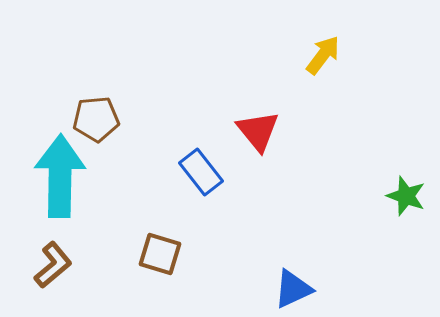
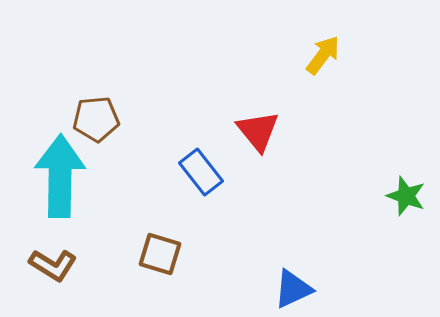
brown L-shape: rotated 72 degrees clockwise
